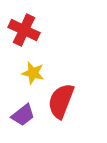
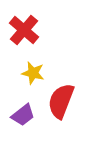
red cross: rotated 16 degrees clockwise
